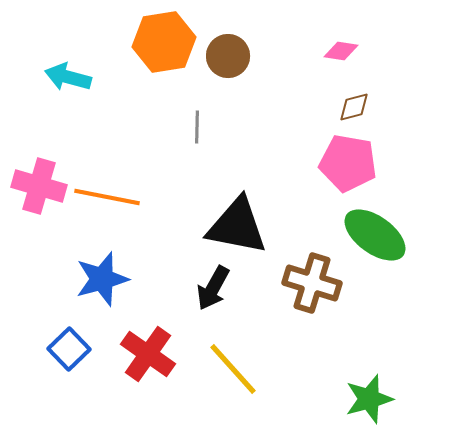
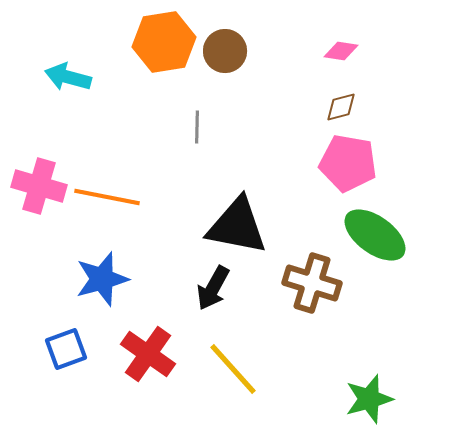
brown circle: moved 3 px left, 5 px up
brown diamond: moved 13 px left
blue square: moved 3 px left; rotated 24 degrees clockwise
